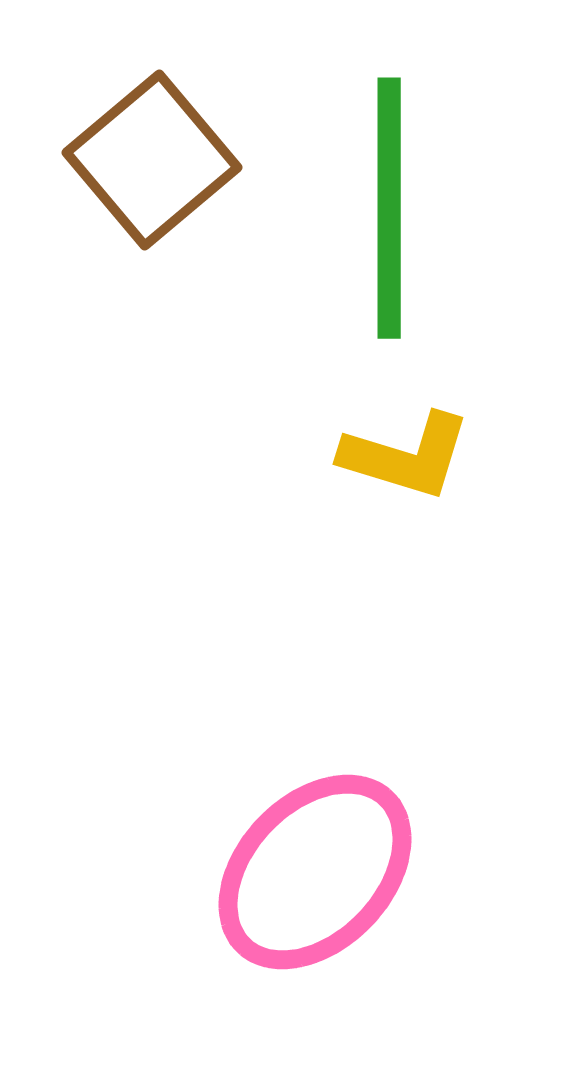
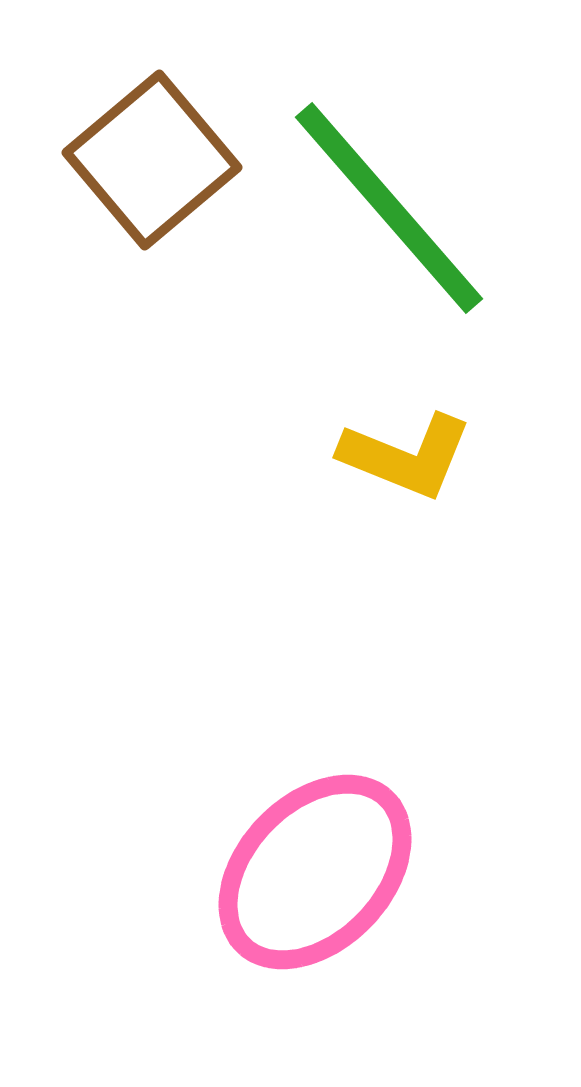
green line: rotated 41 degrees counterclockwise
yellow L-shape: rotated 5 degrees clockwise
